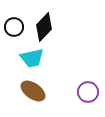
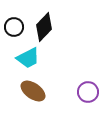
cyan trapezoid: moved 4 px left; rotated 15 degrees counterclockwise
